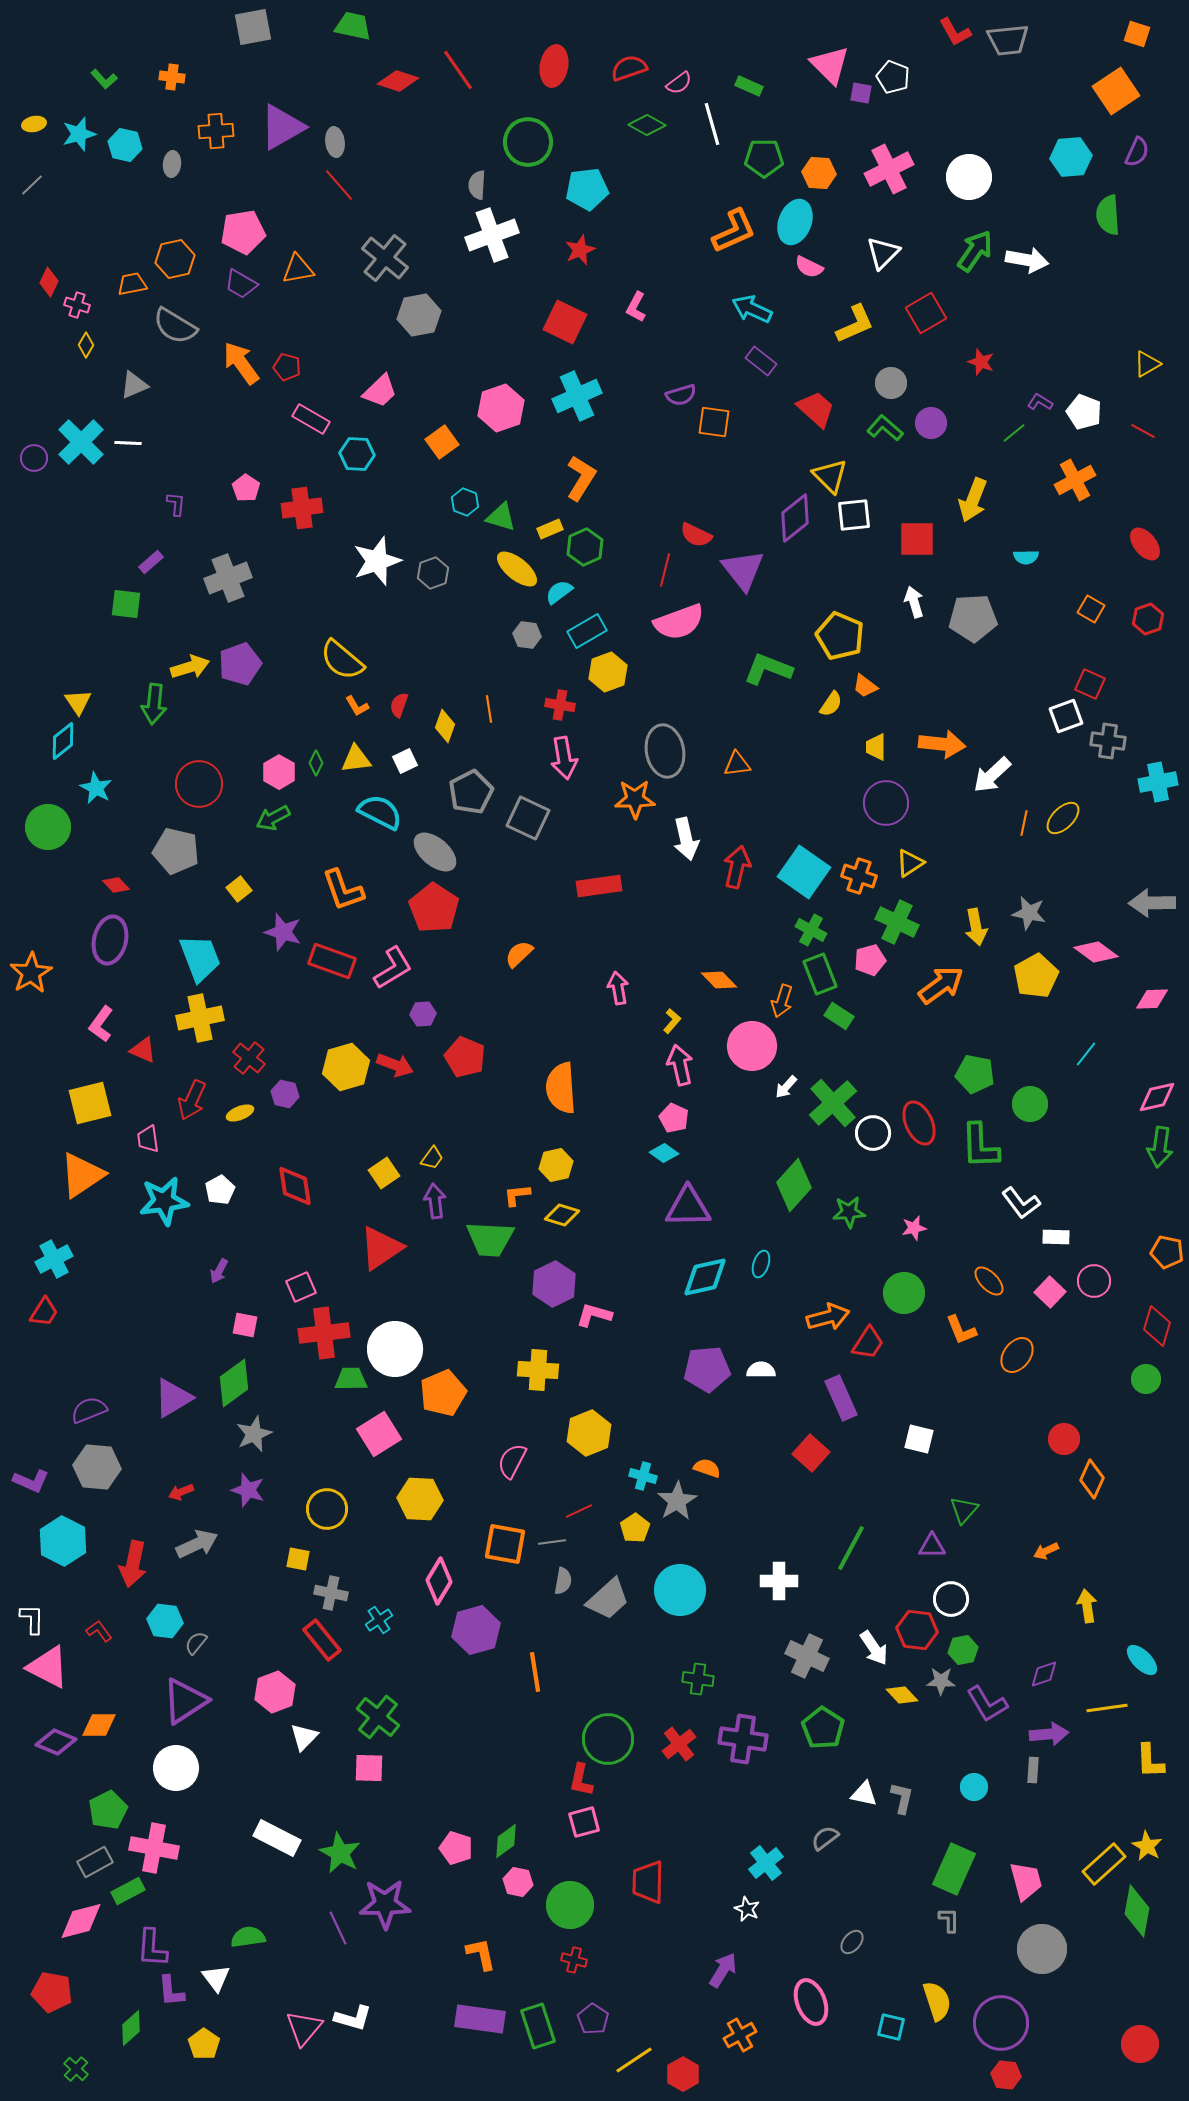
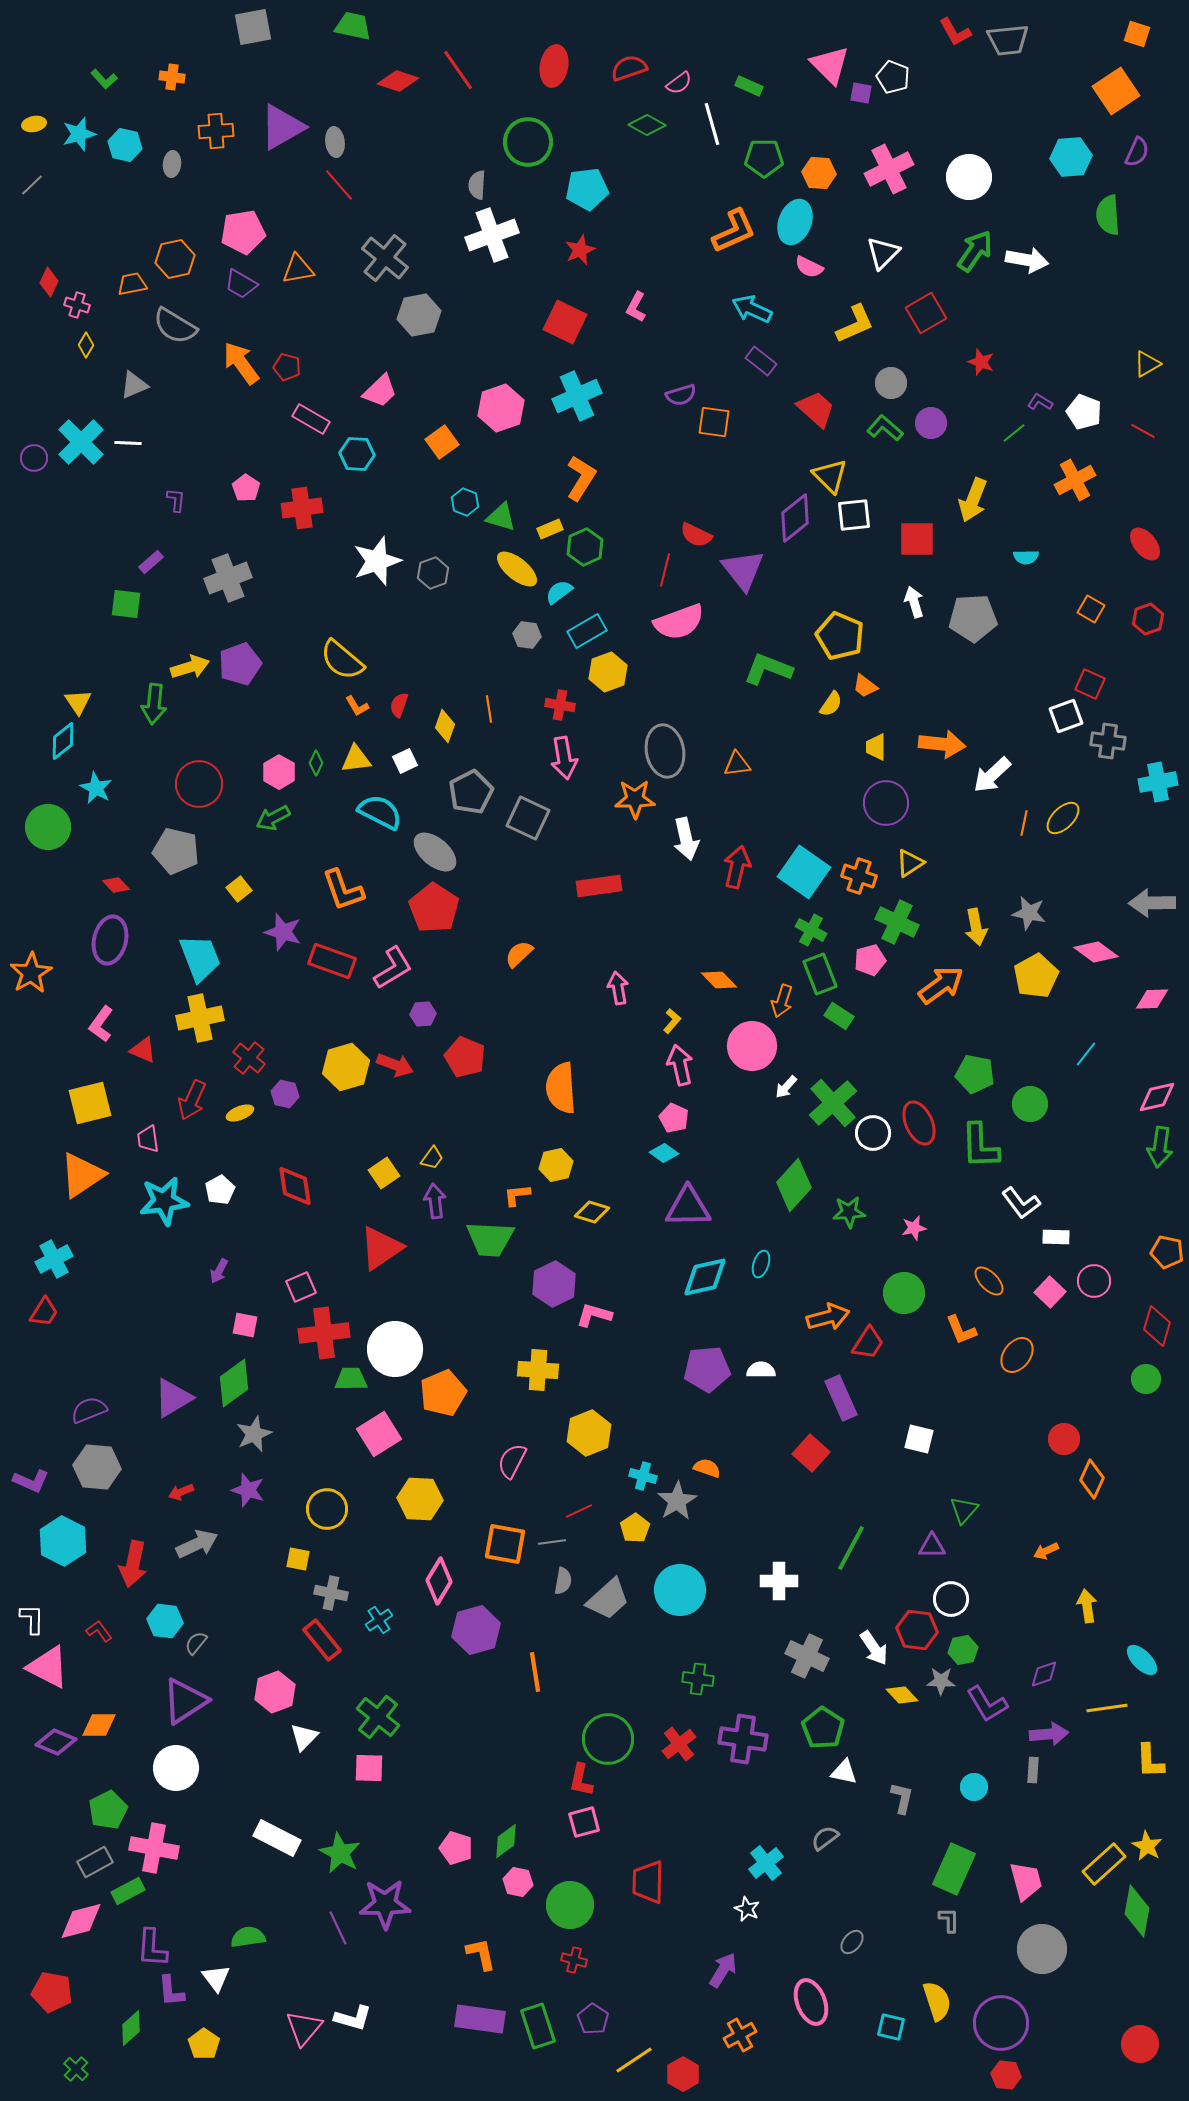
purple L-shape at (176, 504): moved 4 px up
yellow diamond at (562, 1215): moved 30 px right, 3 px up
white triangle at (864, 1794): moved 20 px left, 22 px up
